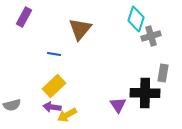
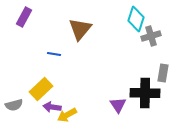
yellow rectangle: moved 13 px left, 3 px down
gray semicircle: moved 2 px right
